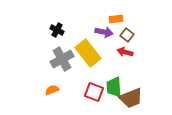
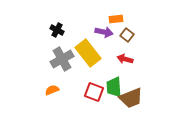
red arrow: moved 7 px down
